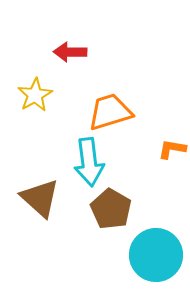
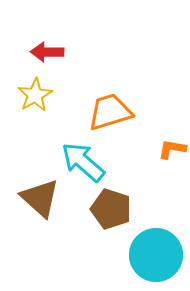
red arrow: moved 23 px left
cyan arrow: moved 6 px left; rotated 138 degrees clockwise
brown pentagon: rotated 12 degrees counterclockwise
